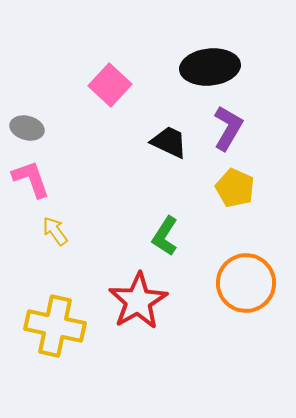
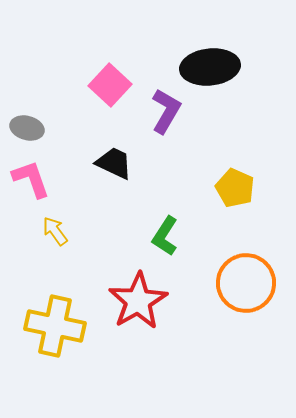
purple L-shape: moved 62 px left, 17 px up
black trapezoid: moved 55 px left, 21 px down
